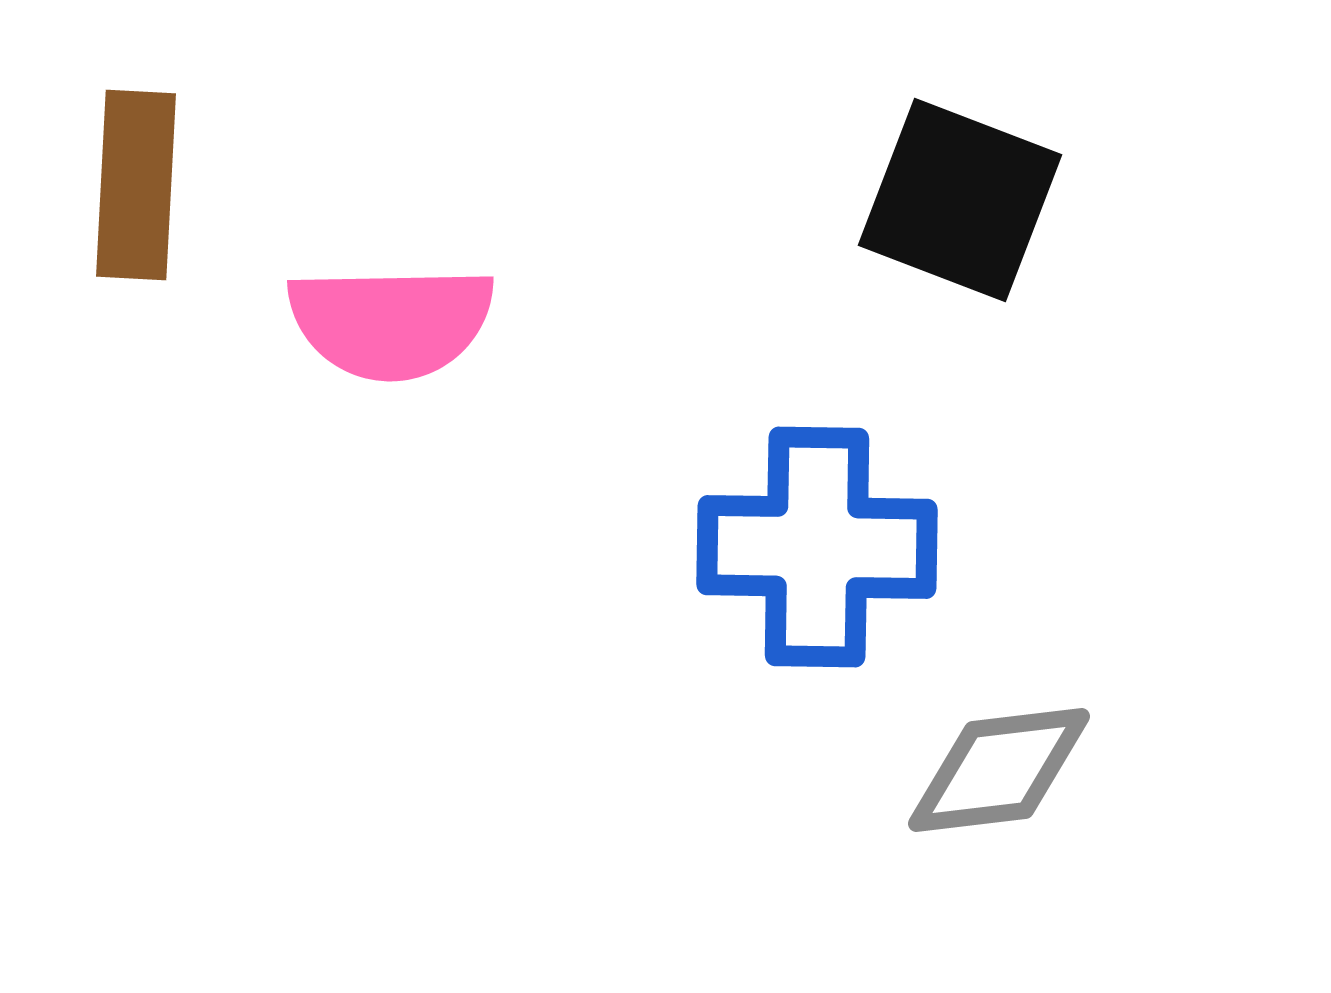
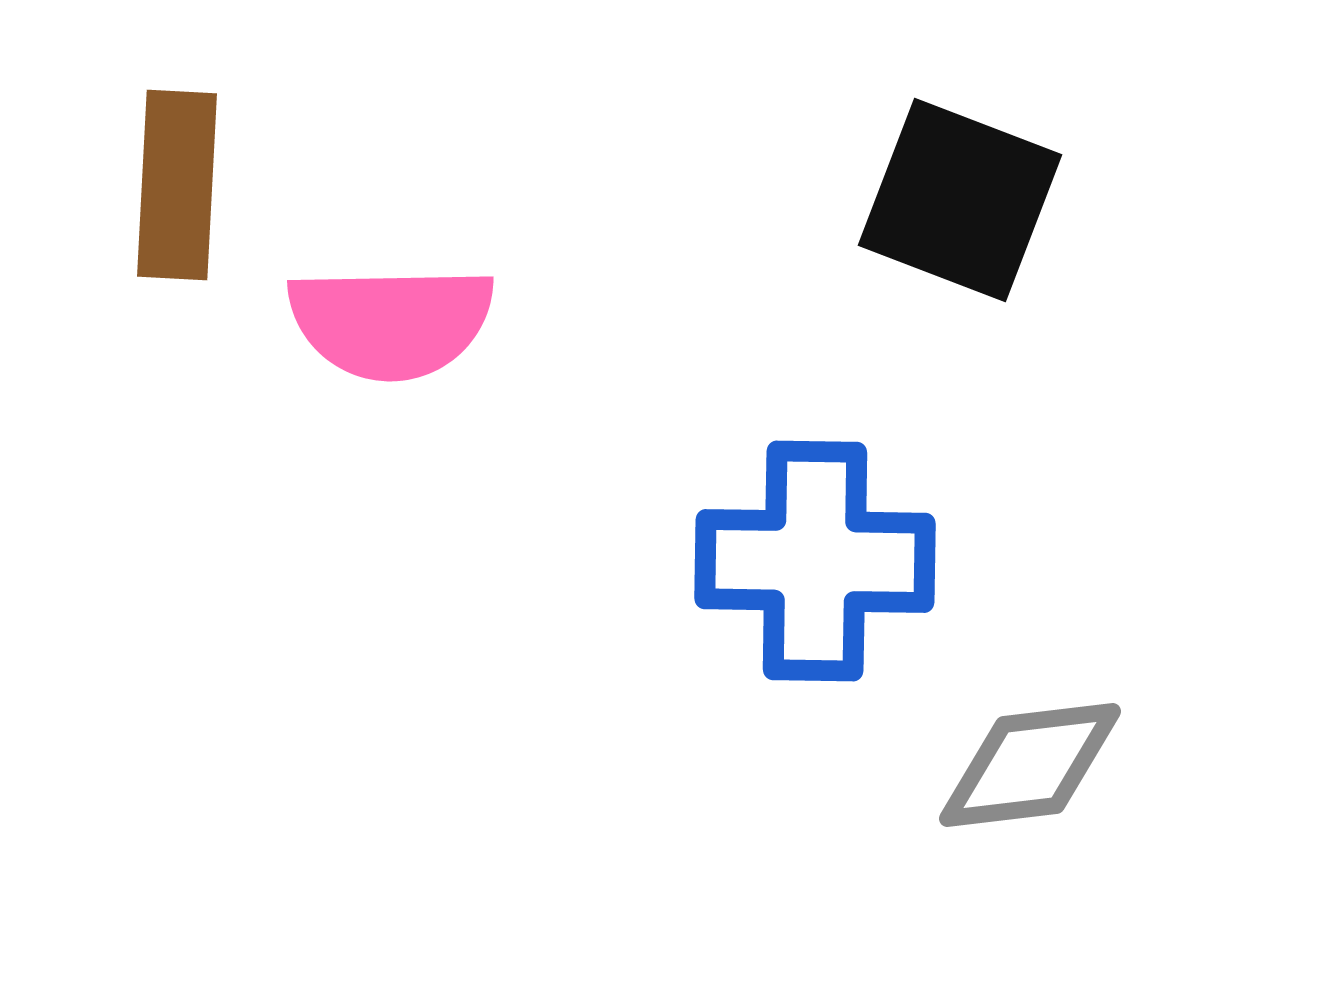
brown rectangle: moved 41 px right
blue cross: moved 2 px left, 14 px down
gray diamond: moved 31 px right, 5 px up
